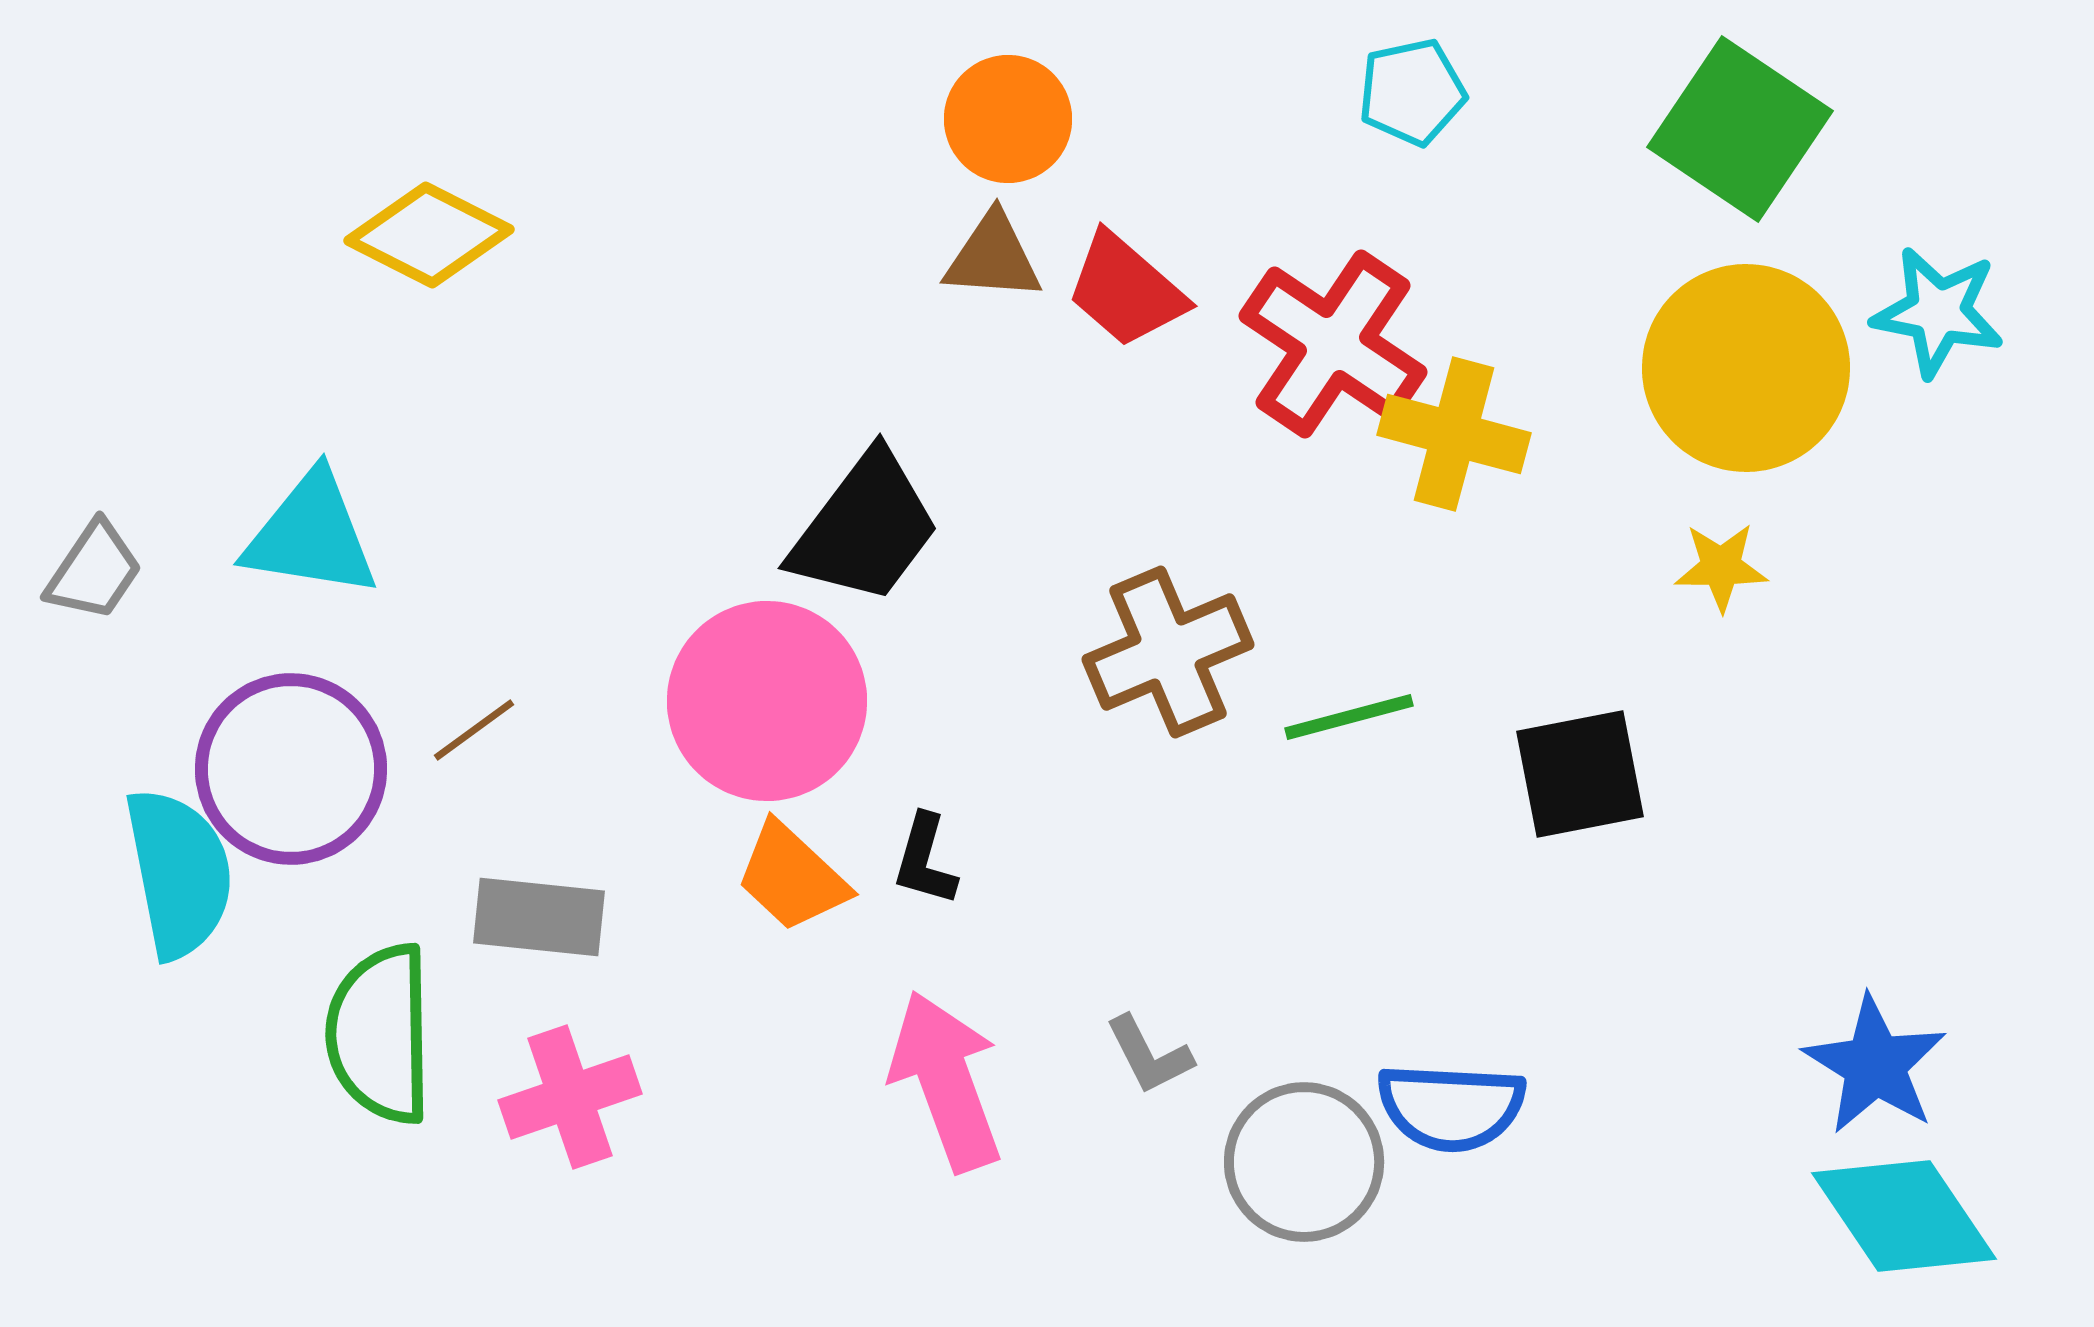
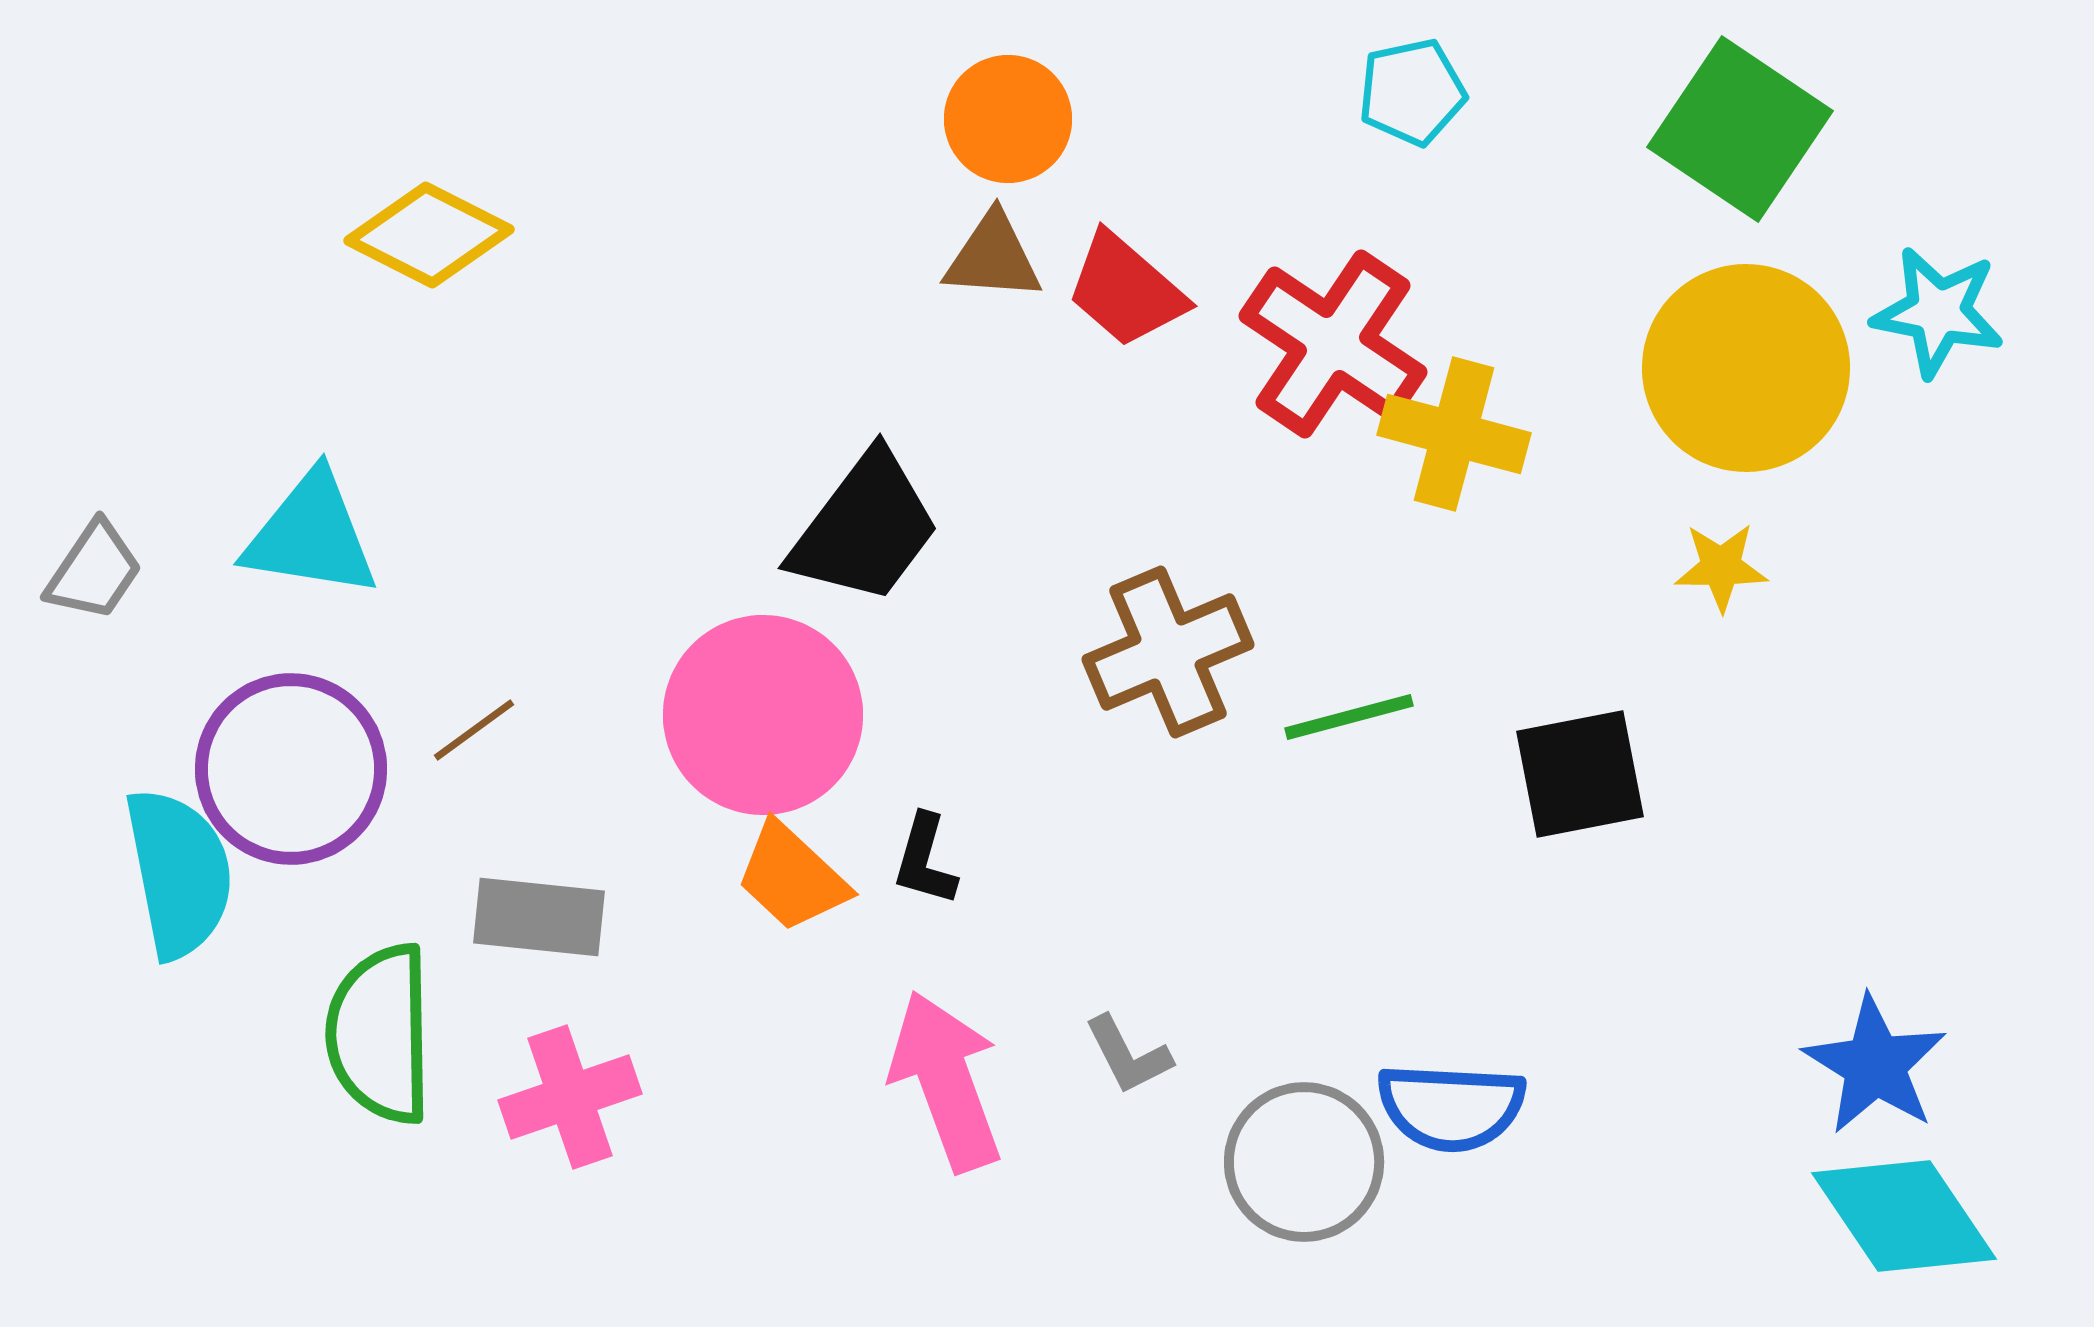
pink circle: moved 4 px left, 14 px down
gray L-shape: moved 21 px left
